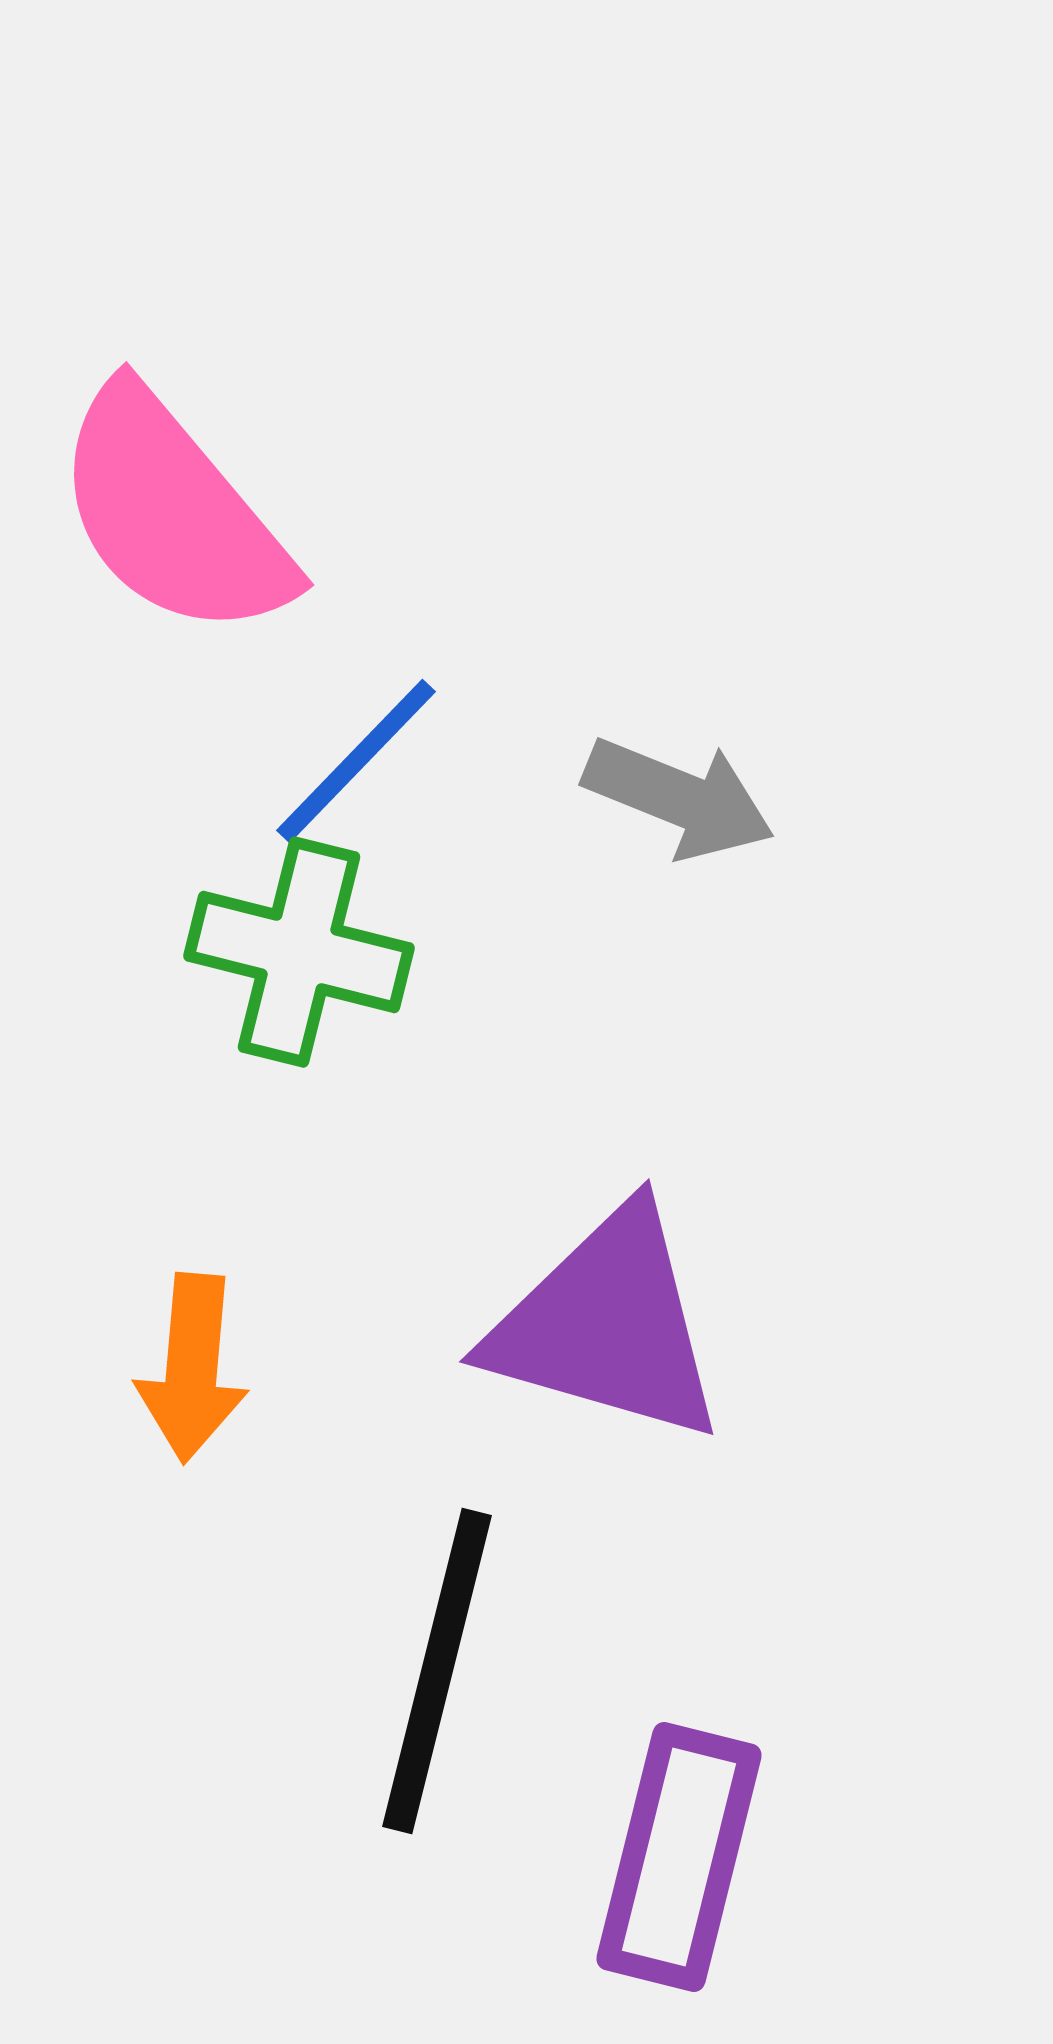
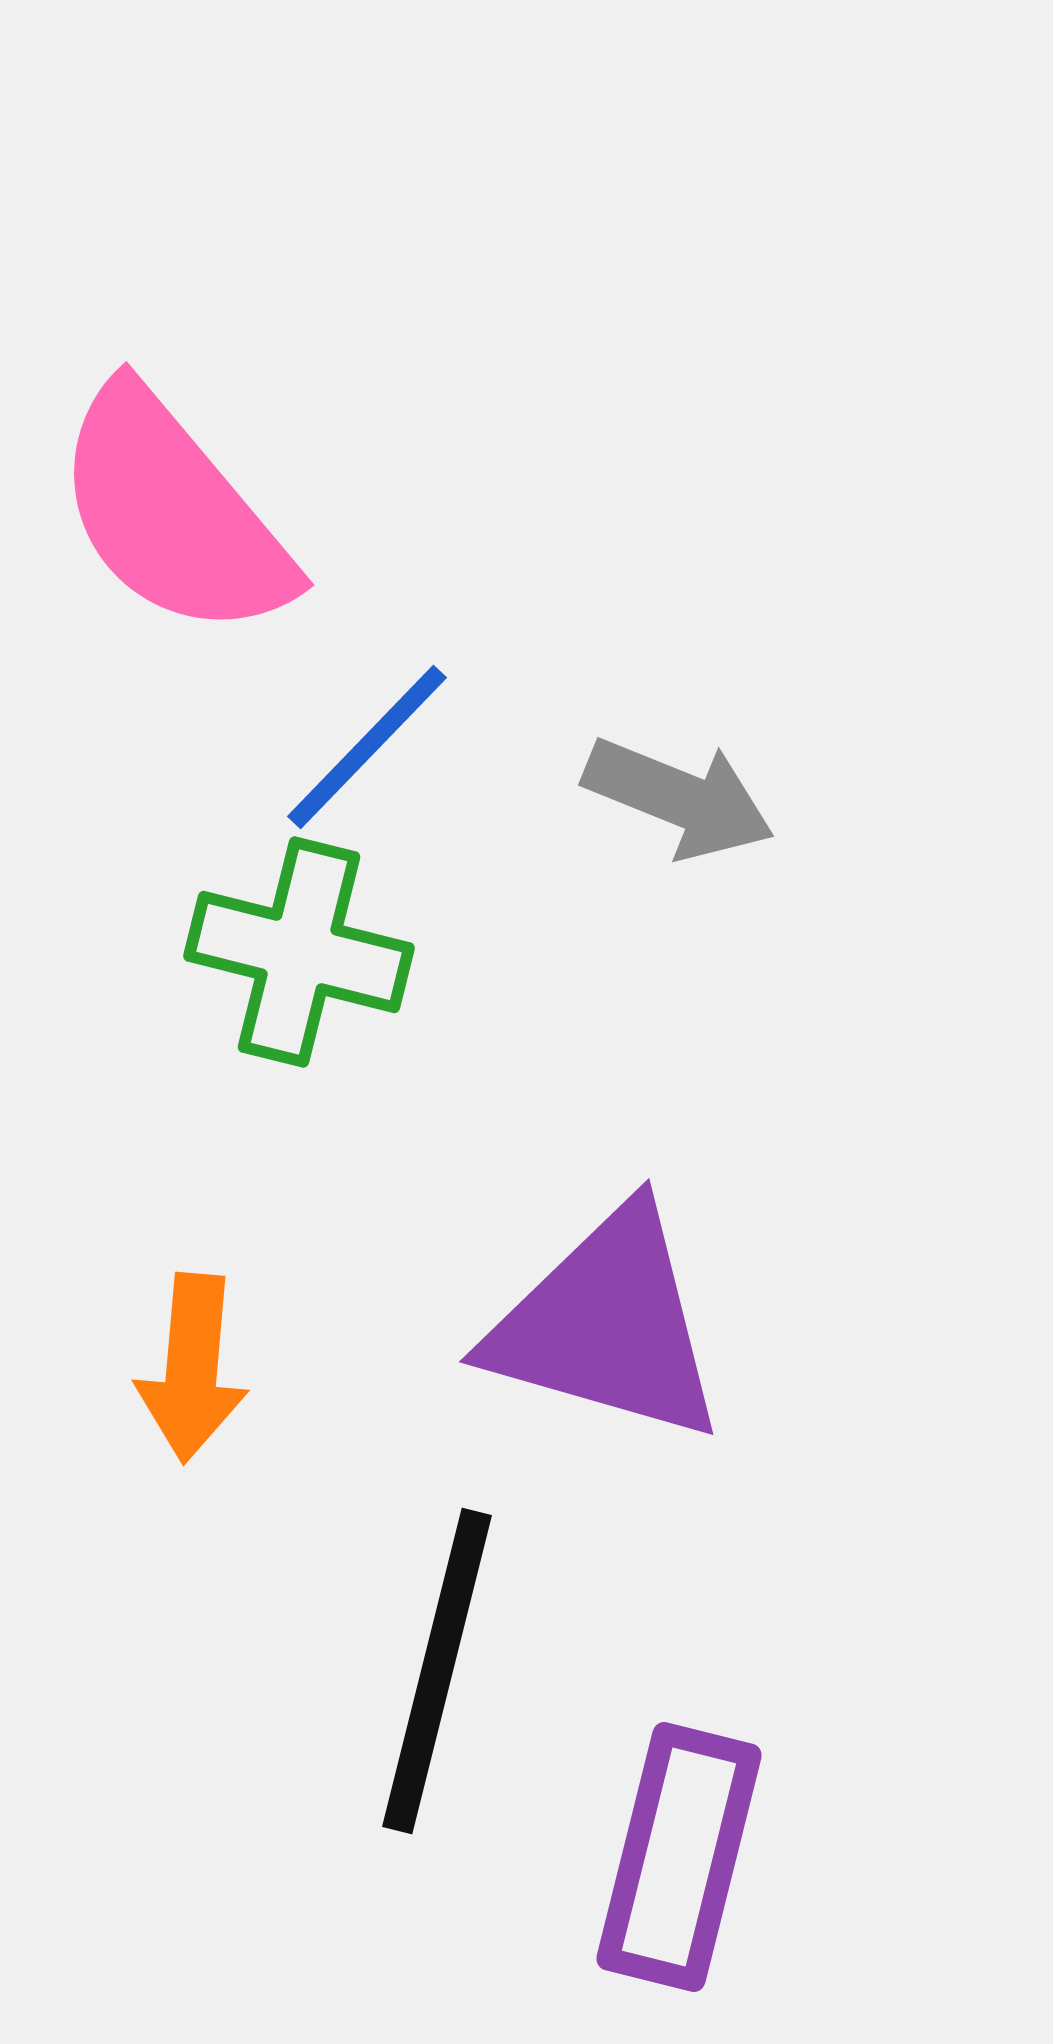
blue line: moved 11 px right, 14 px up
